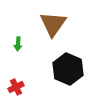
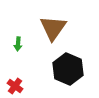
brown triangle: moved 4 px down
red cross: moved 1 px left, 1 px up; rotated 28 degrees counterclockwise
